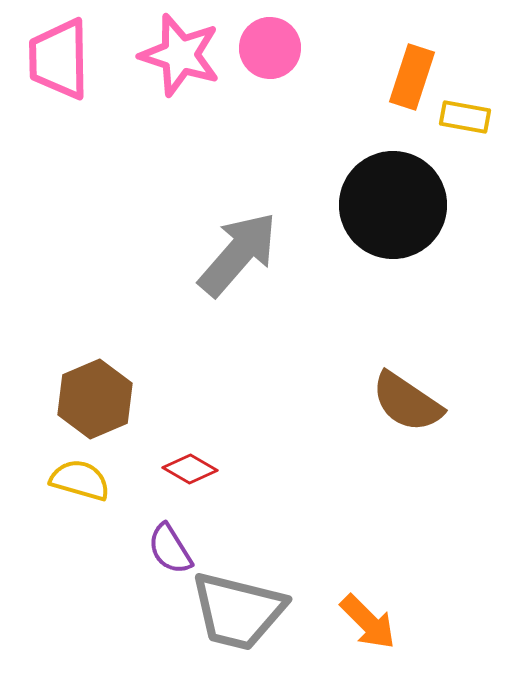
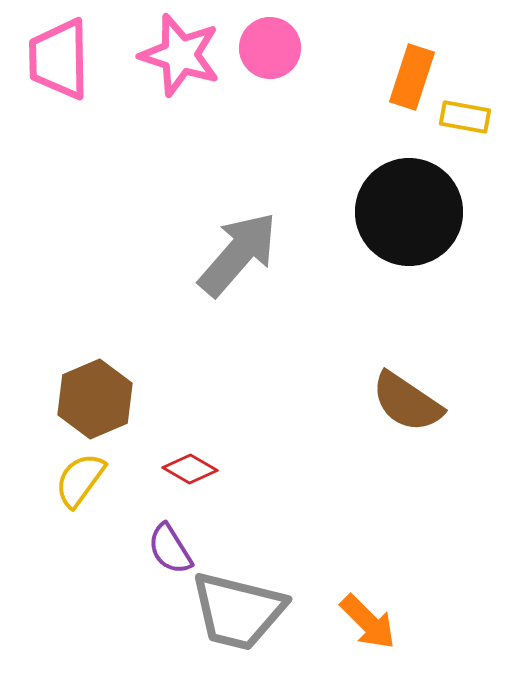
black circle: moved 16 px right, 7 px down
yellow semicircle: rotated 70 degrees counterclockwise
